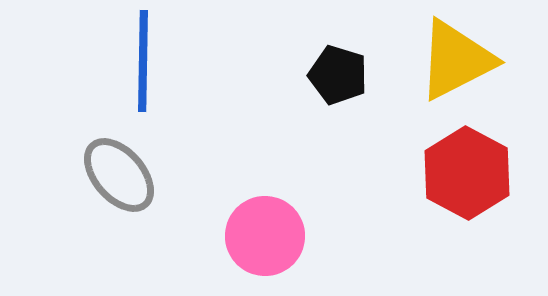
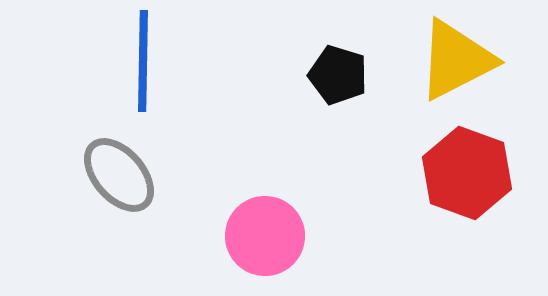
red hexagon: rotated 8 degrees counterclockwise
